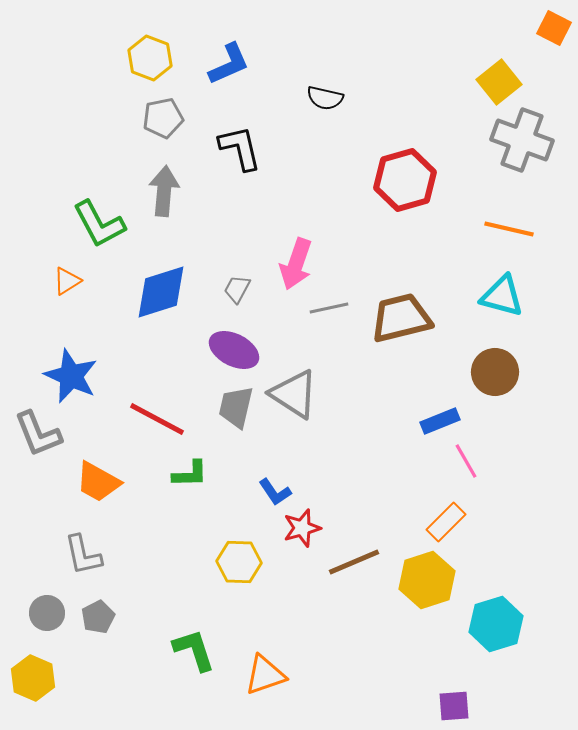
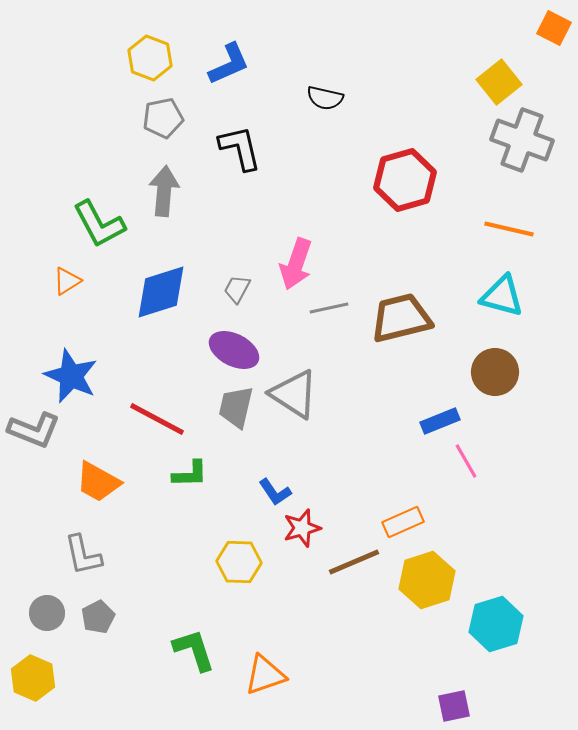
gray L-shape at (38, 434): moved 4 px left, 4 px up; rotated 46 degrees counterclockwise
orange rectangle at (446, 522): moved 43 px left; rotated 21 degrees clockwise
purple square at (454, 706): rotated 8 degrees counterclockwise
